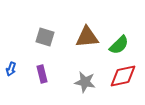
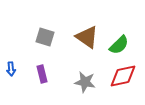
brown triangle: rotated 40 degrees clockwise
blue arrow: rotated 24 degrees counterclockwise
